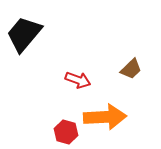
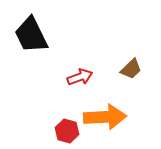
black trapezoid: moved 7 px right, 1 px down; rotated 66 degrees counterclockwise
red arrow: moved 2 px right, 3 px up; rotated 40 degrees counterclockwise
red hexagon: moved 1 px right, 1 px up
